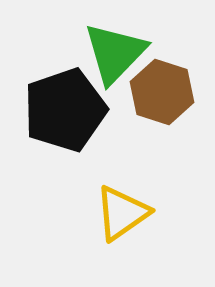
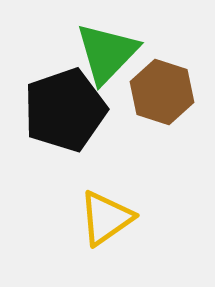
green triangle: moved 8 px left
yellow triangle: moved 16 px left, 5 px down
